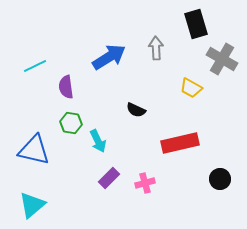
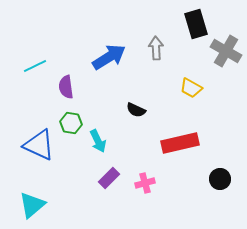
gray cross: moved 4 px right, 8 px up
blue triangle: moved 5 px right, 5 px up; rotated 12 degrees clockwise
